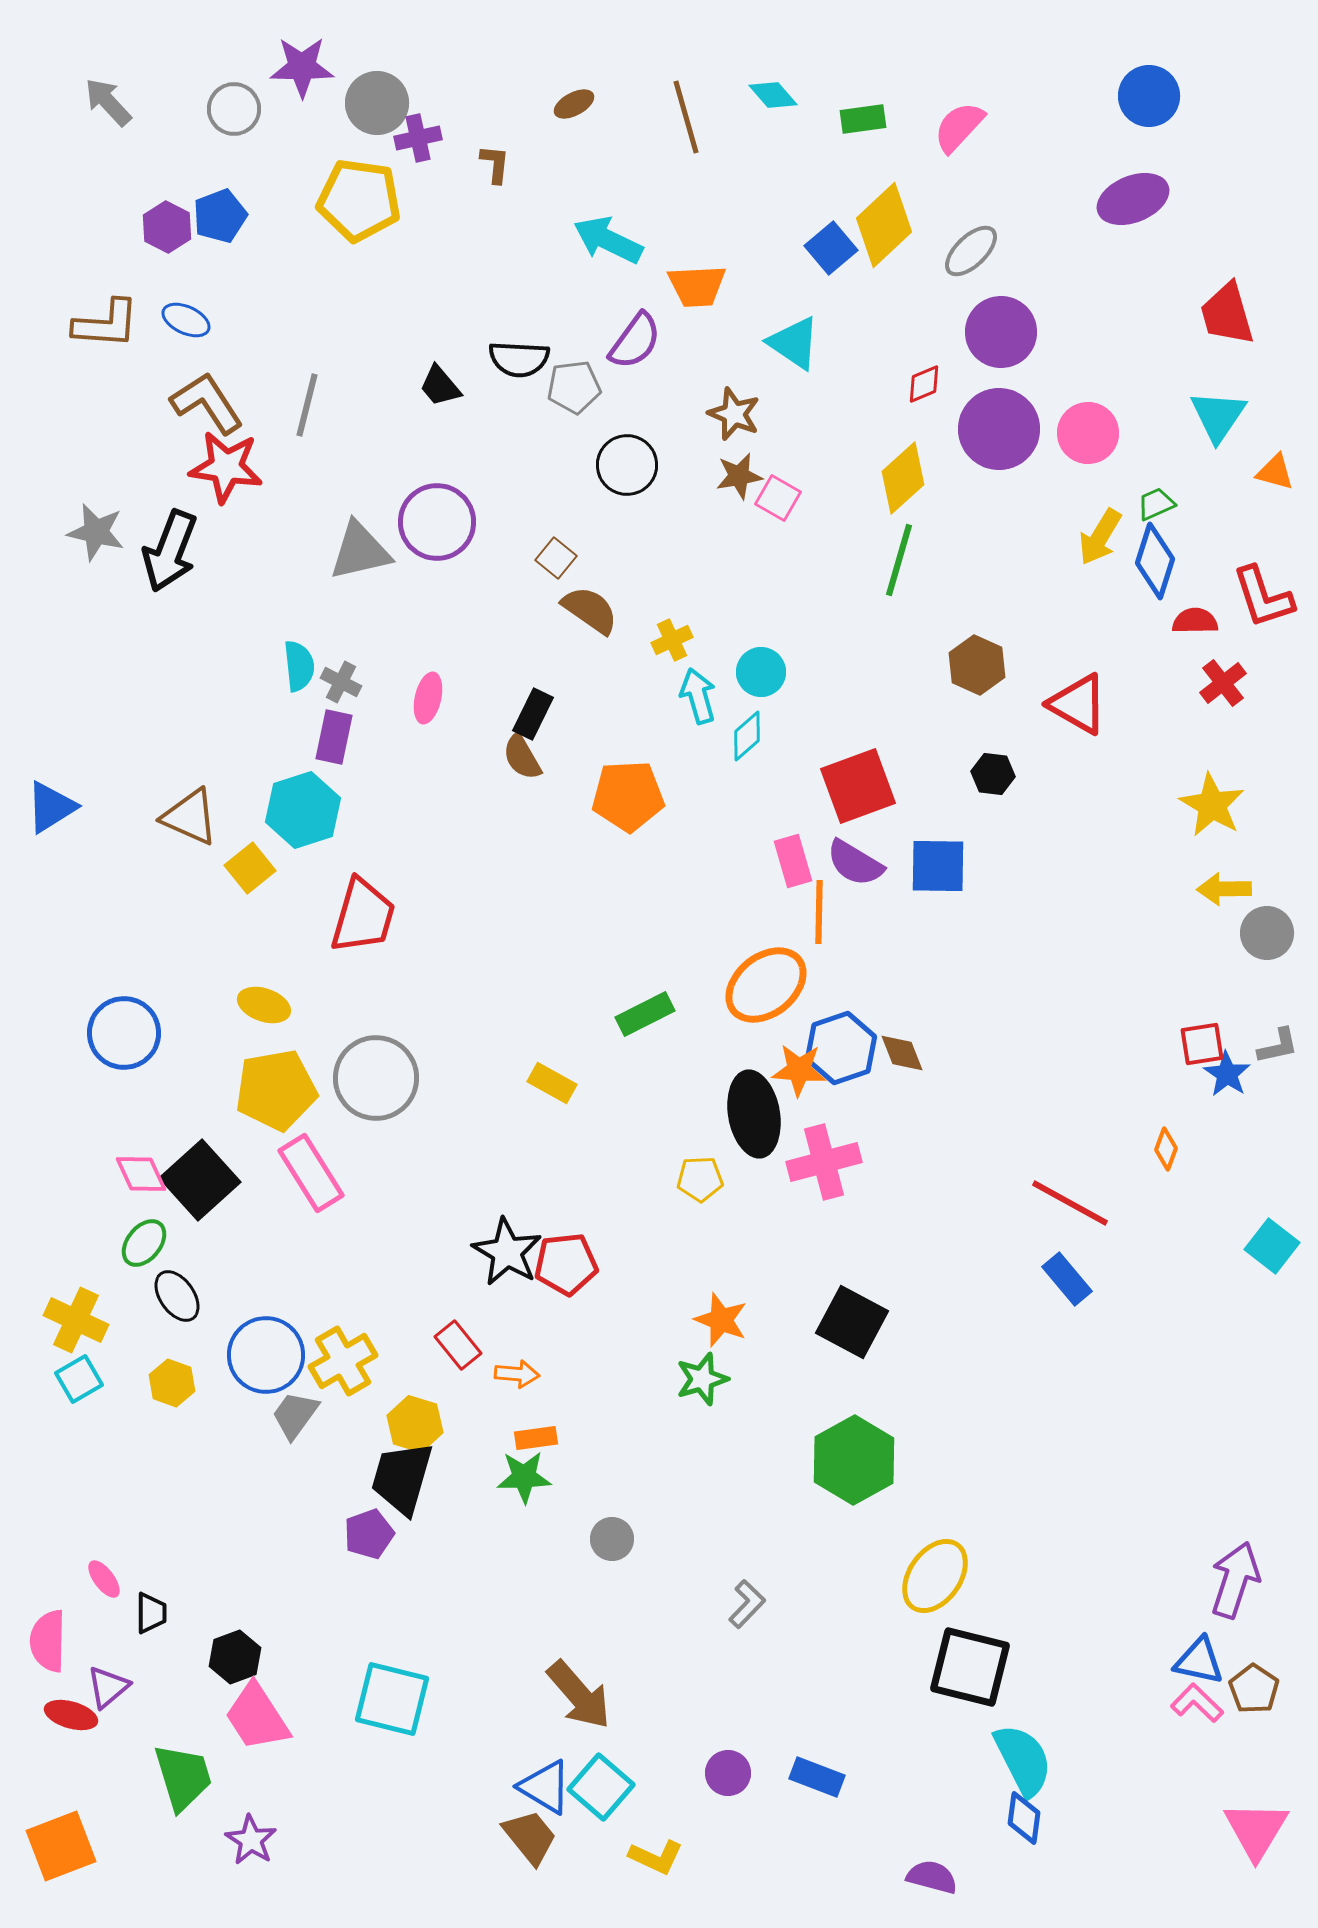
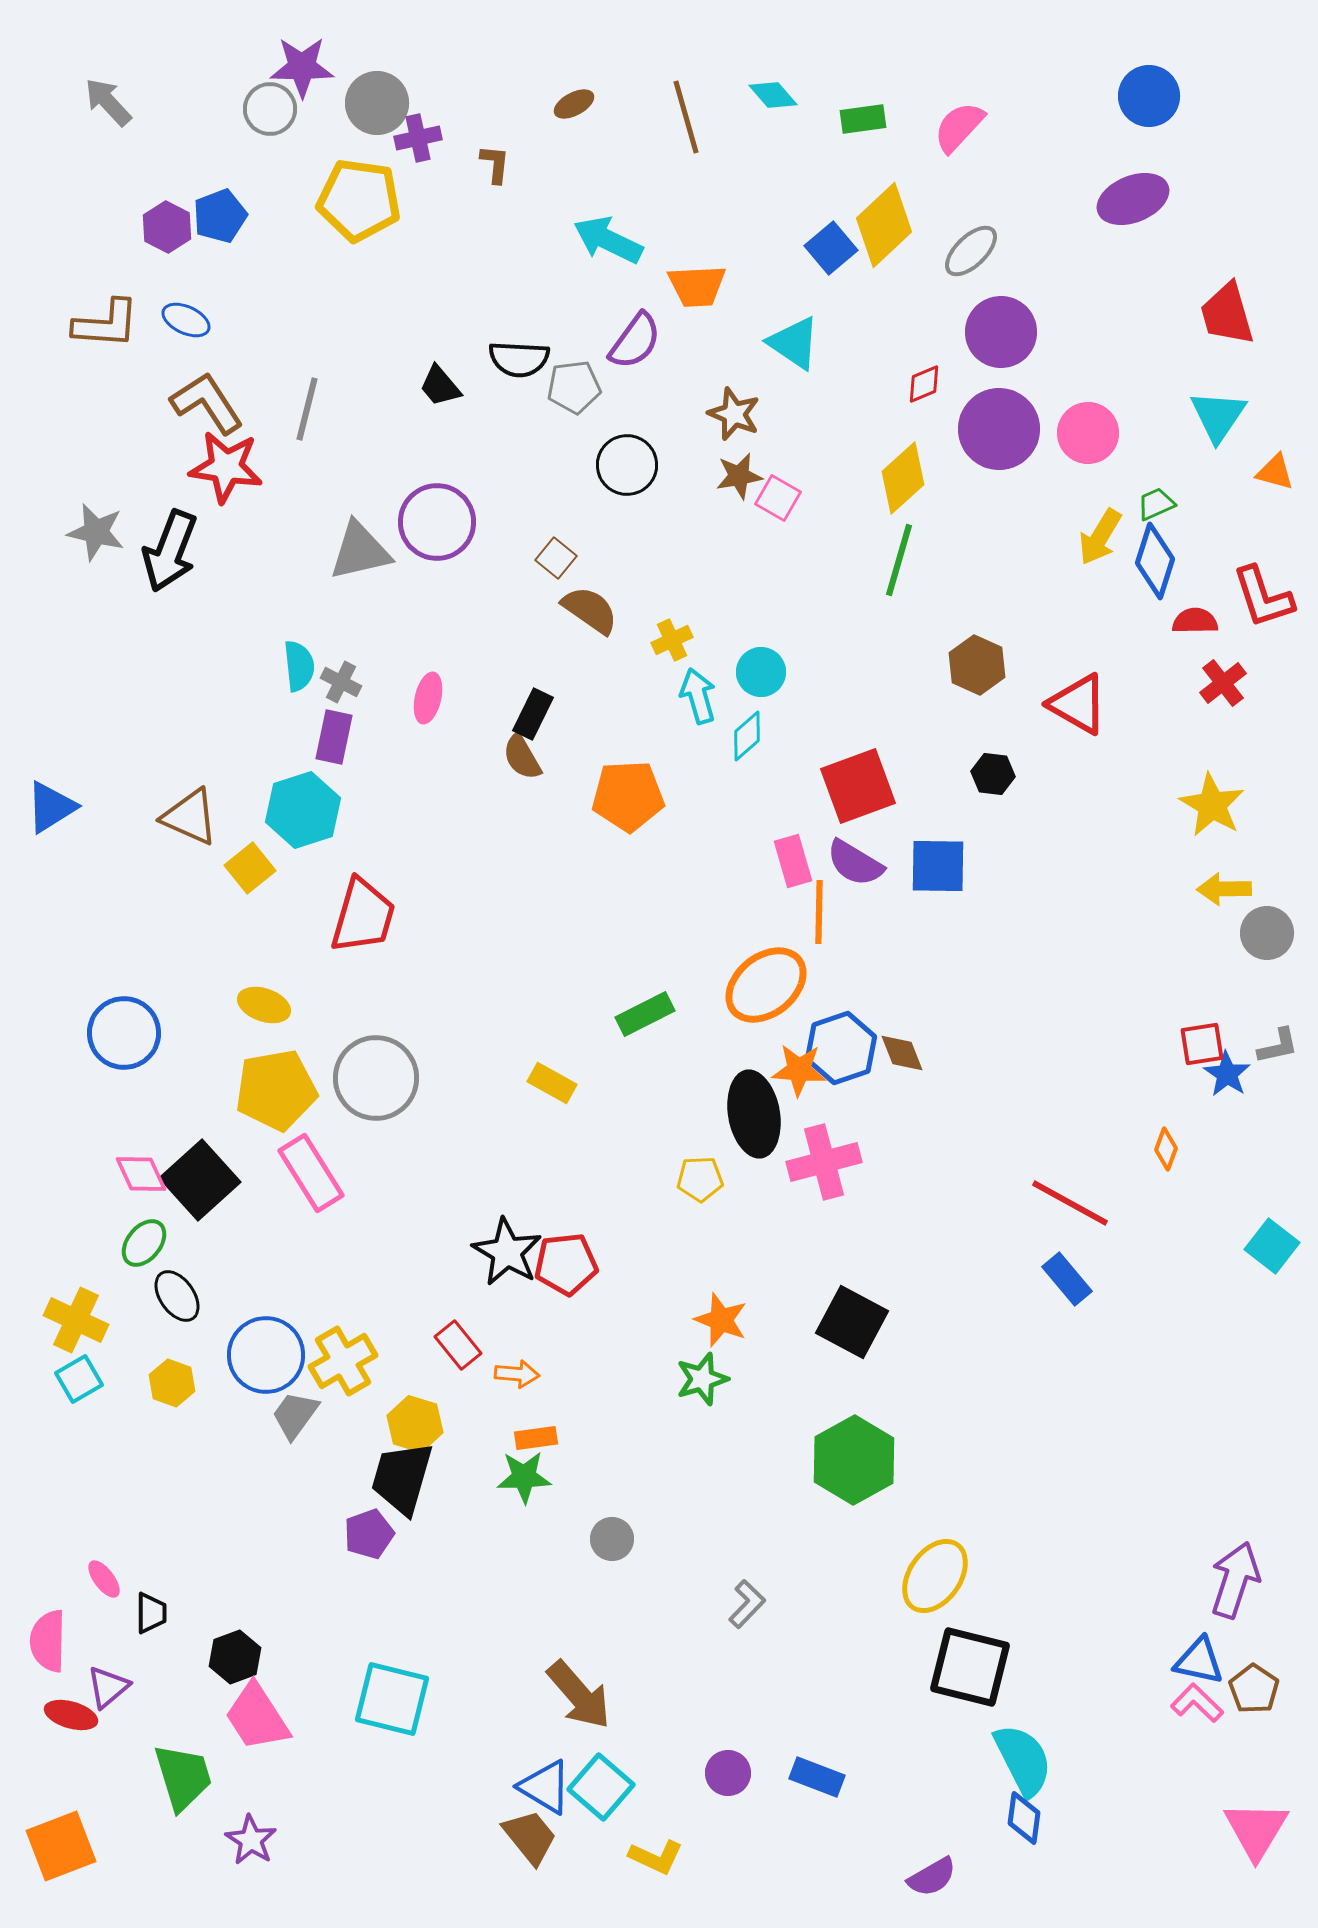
gray circle at (234, 109): moved 36 px right
gray line at (307, 405): moved 4 px down
purple semicircle at (932, 1877): rotated 135 degrees clockwise
